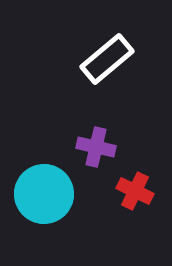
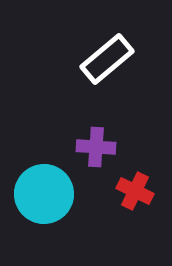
purple cross: rotated 9 degrees counterclockwise
